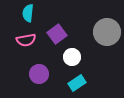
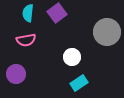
purple square: moved 21 px up
purple circle: moved 23 px left
cyan rectangle: moved 2 px right
